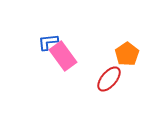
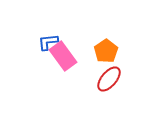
orange pentagon: moved 21 px left, 3 px up
